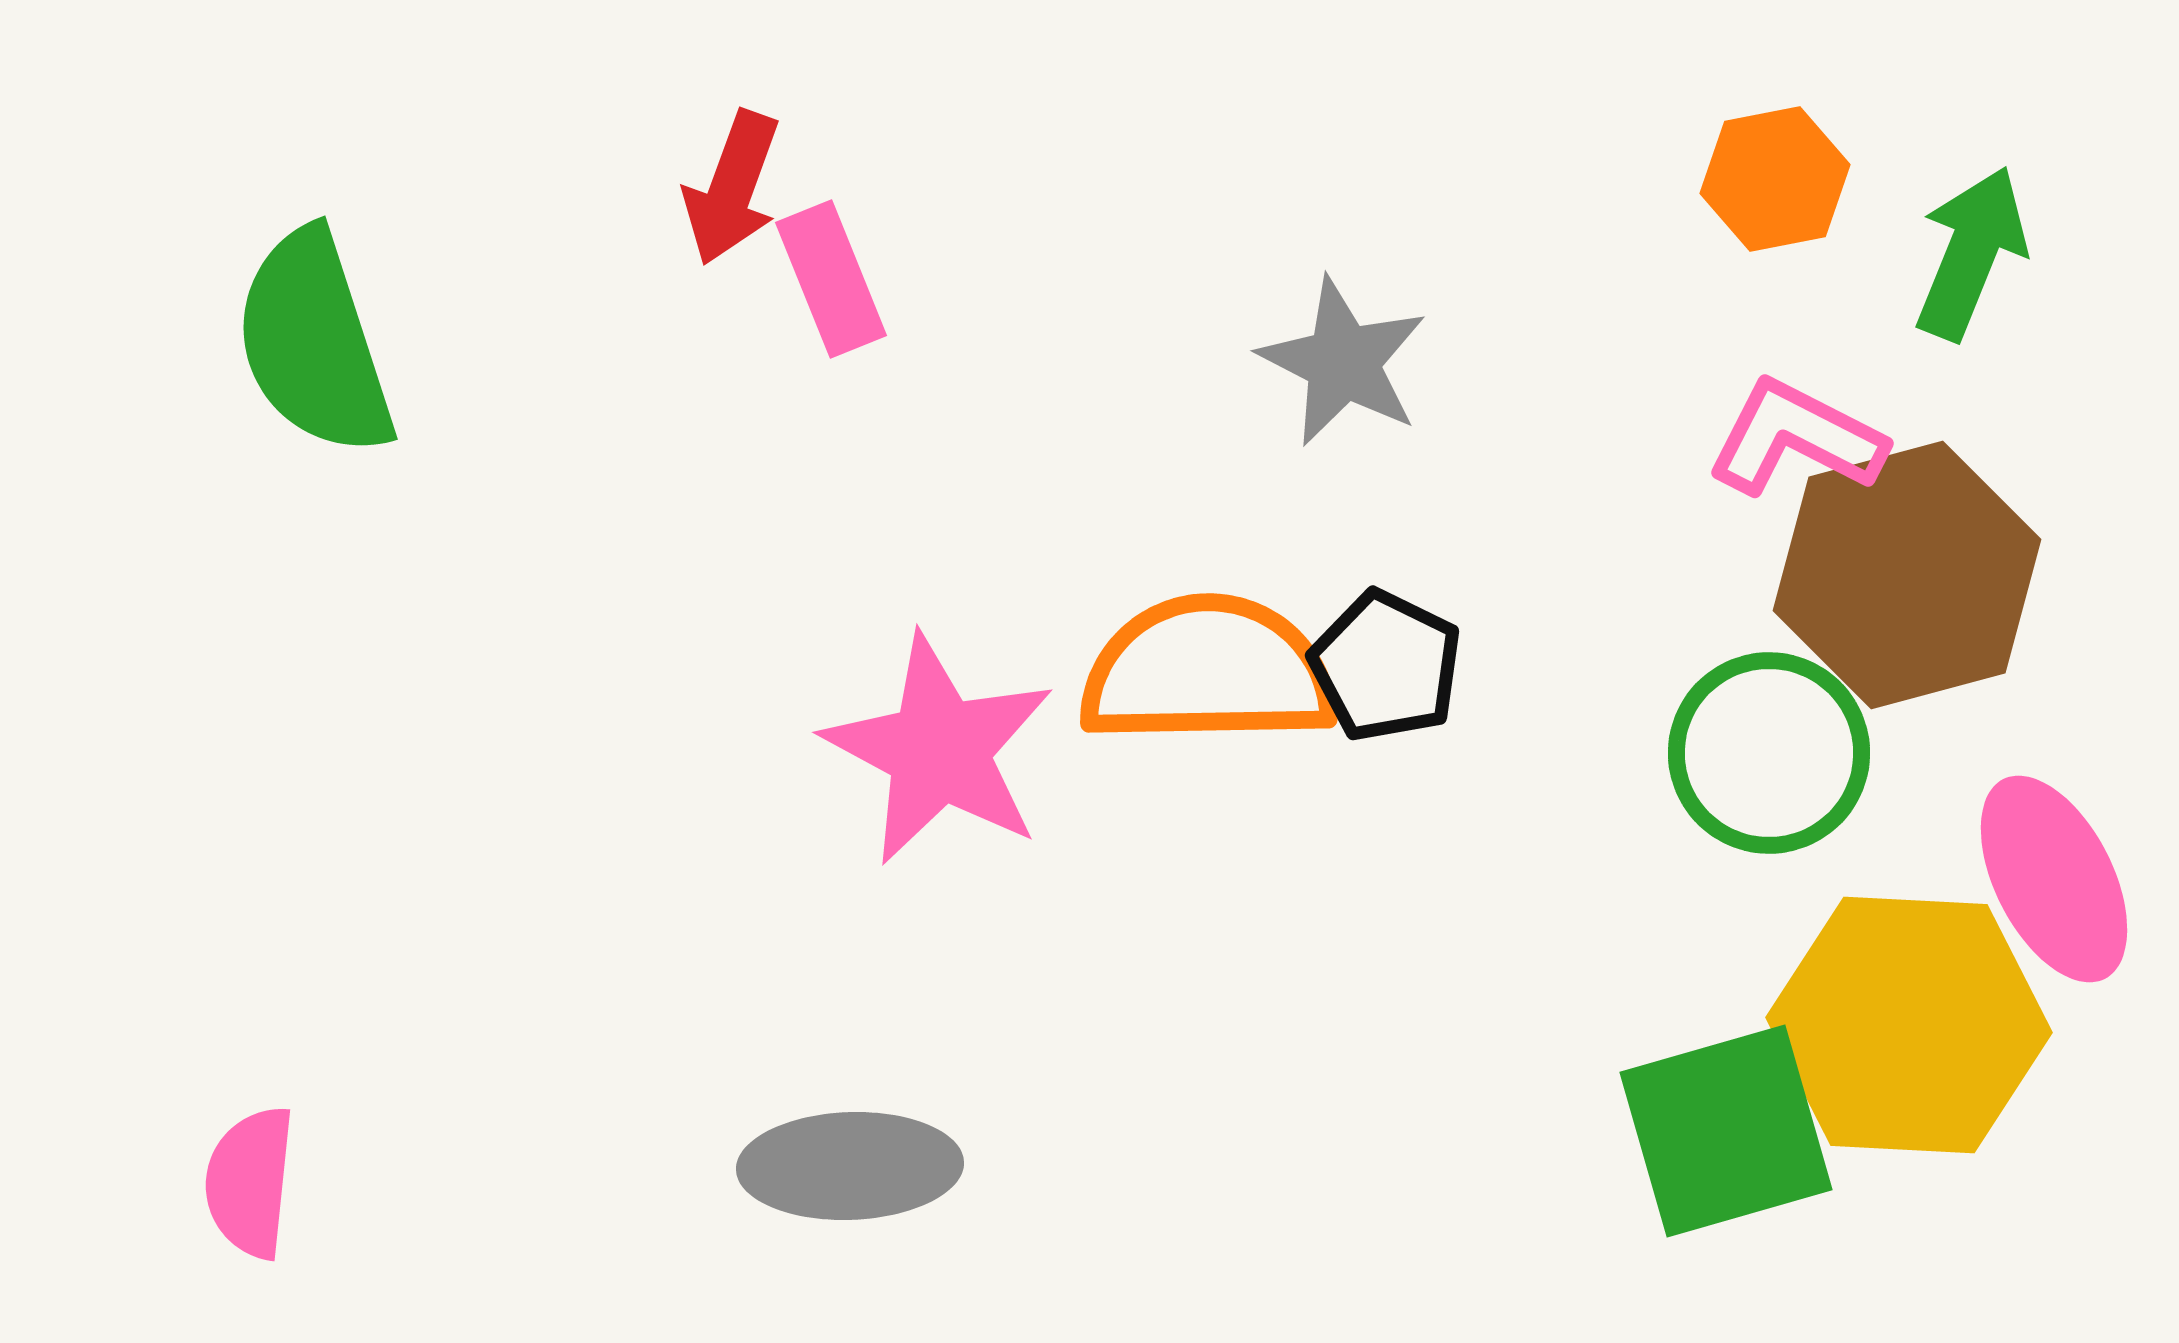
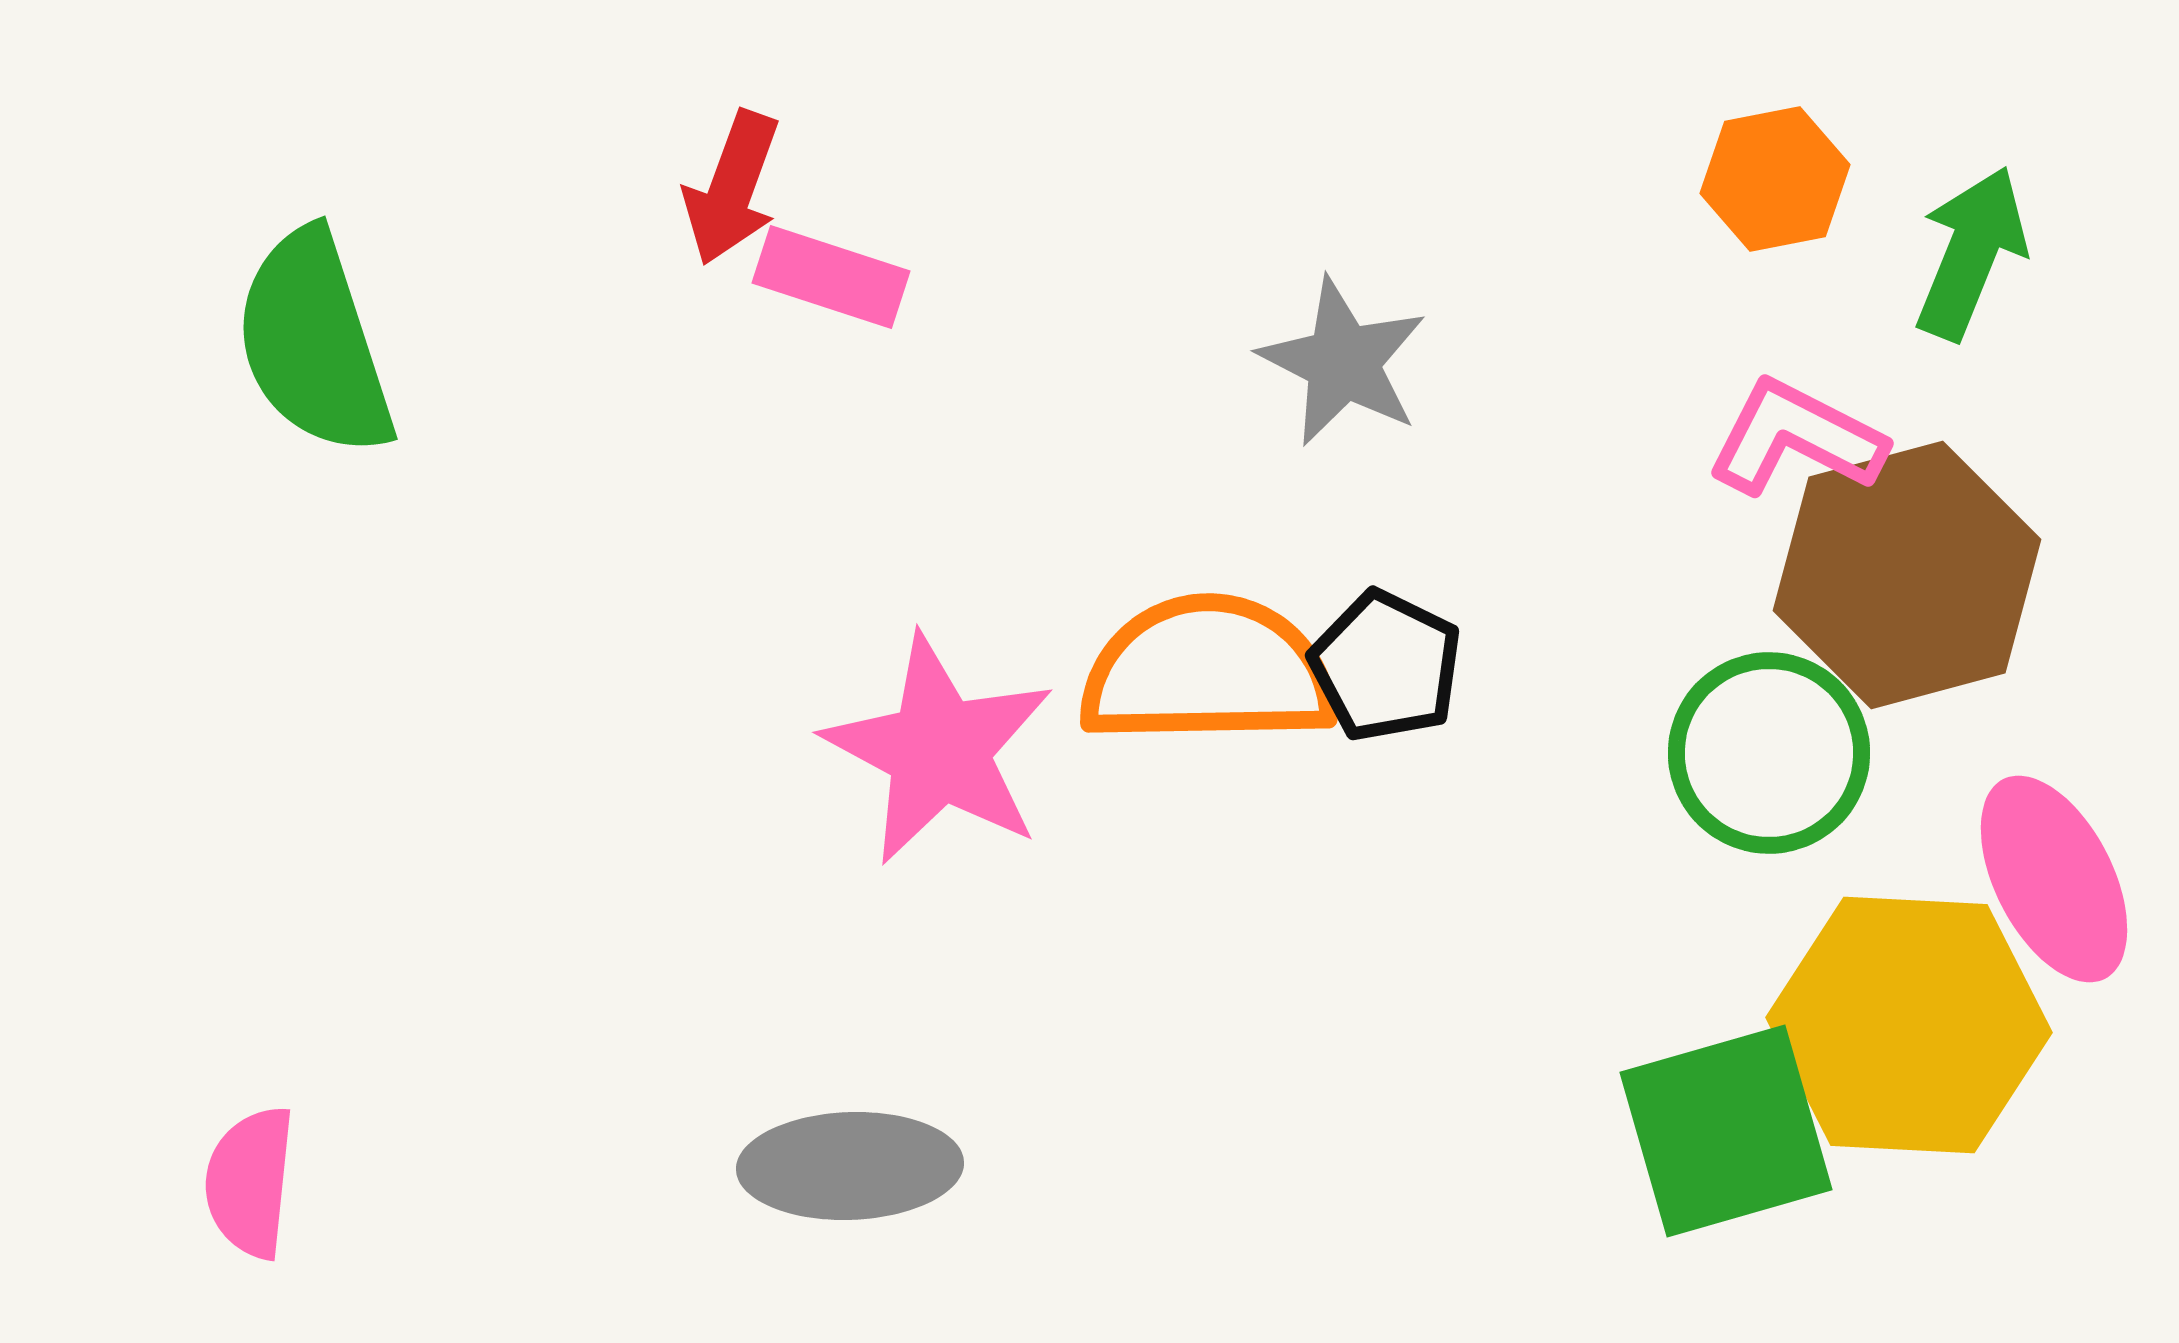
pink rectangle: moved 2 px up; rotated 50 degrees counterclockwise
